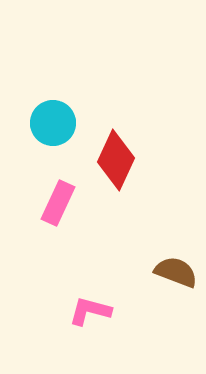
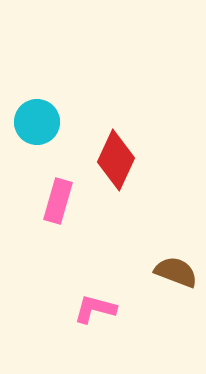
cyan circle: moved 16 px left, 1 px up
pink rectangle: moved 2 px up; rotated 9 degrees counterclockwise
pink L-shape: moved 5 px right, 2 px up
